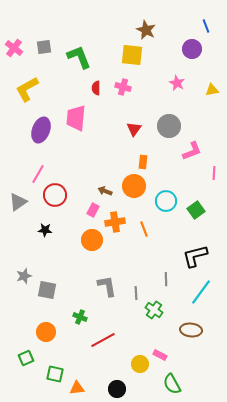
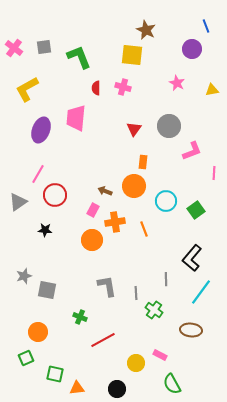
black L-shape at (195, 256): moved 3 px left, 2 px down; rotated 36 degrees counterclockwise
orange circle at (46, 332): moved 8 px left
yellow circle at (140, 364): moved 4 px left, 1 px up
